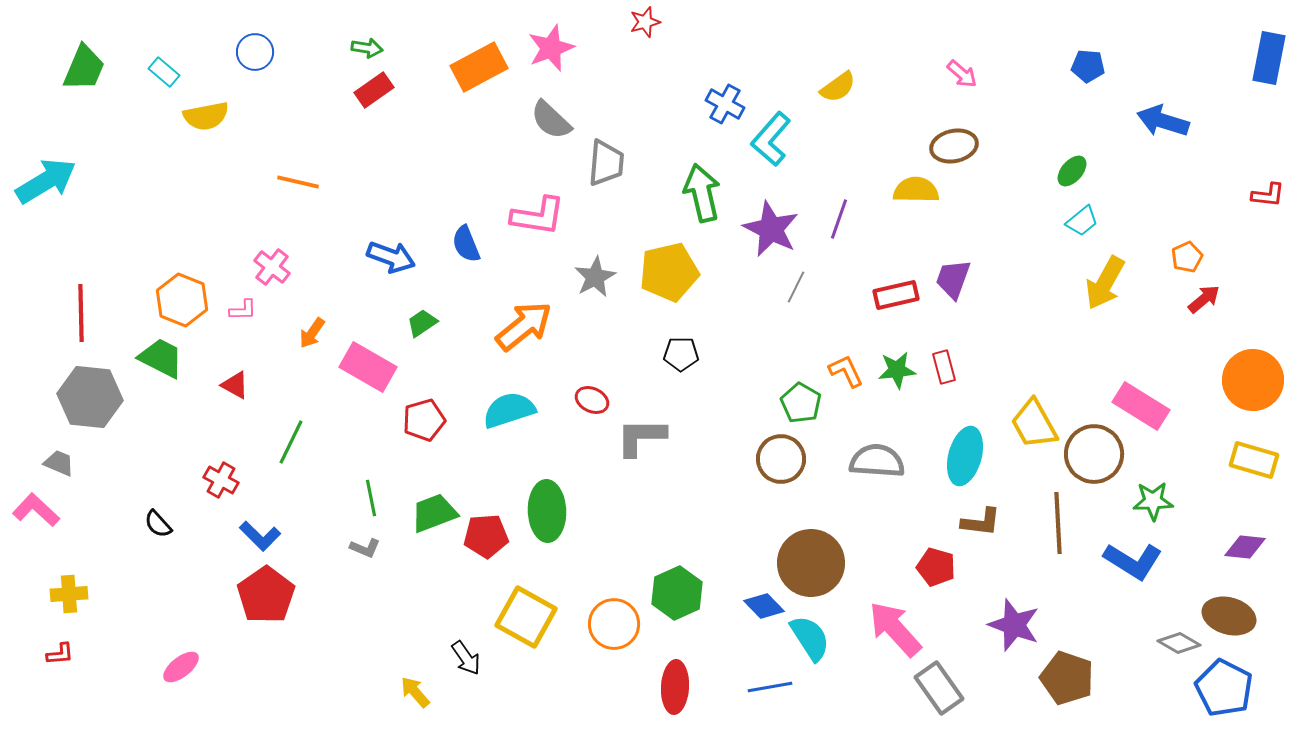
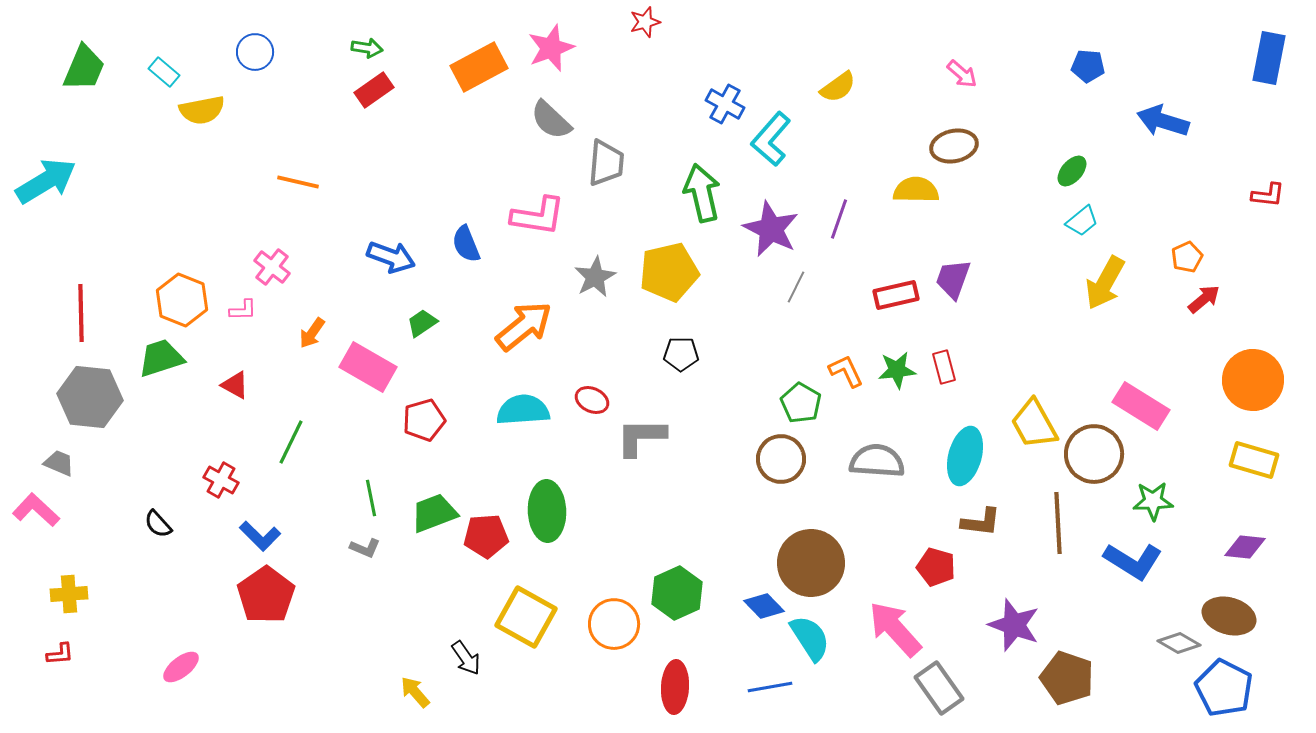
yellow semicircle at (206, 116): moved 4 px left, 6 px up
green trapezoid at (161, 358): rotated 45 degrees counterclockwise
cyan semicircle at (509, 410): moved 14 px right; rotated 14 degrees clockwise
